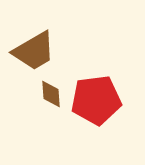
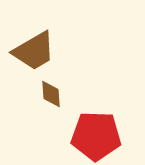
red pentagon: moved 36 px down; rotated 9 degrees clockwise
